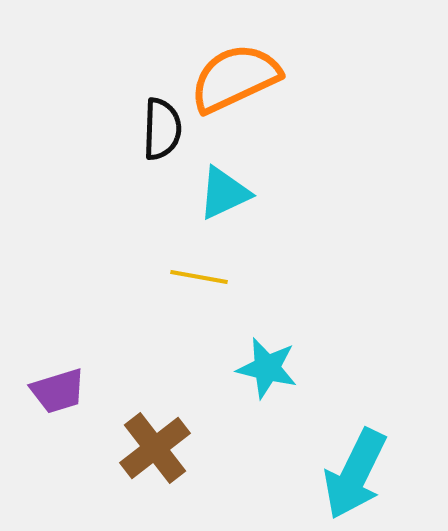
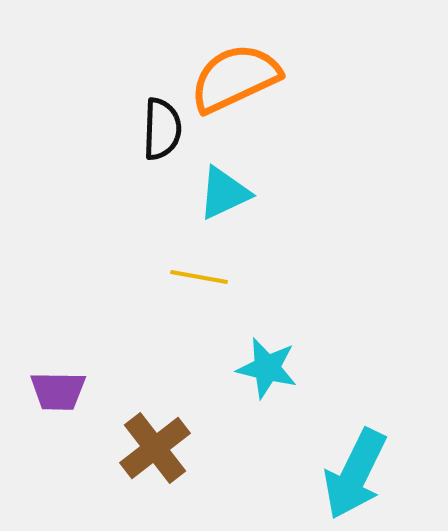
purple trapezoid: rotated 18 degrees clockwise
